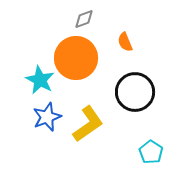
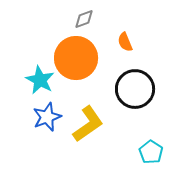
black circle: moved 3 px up
